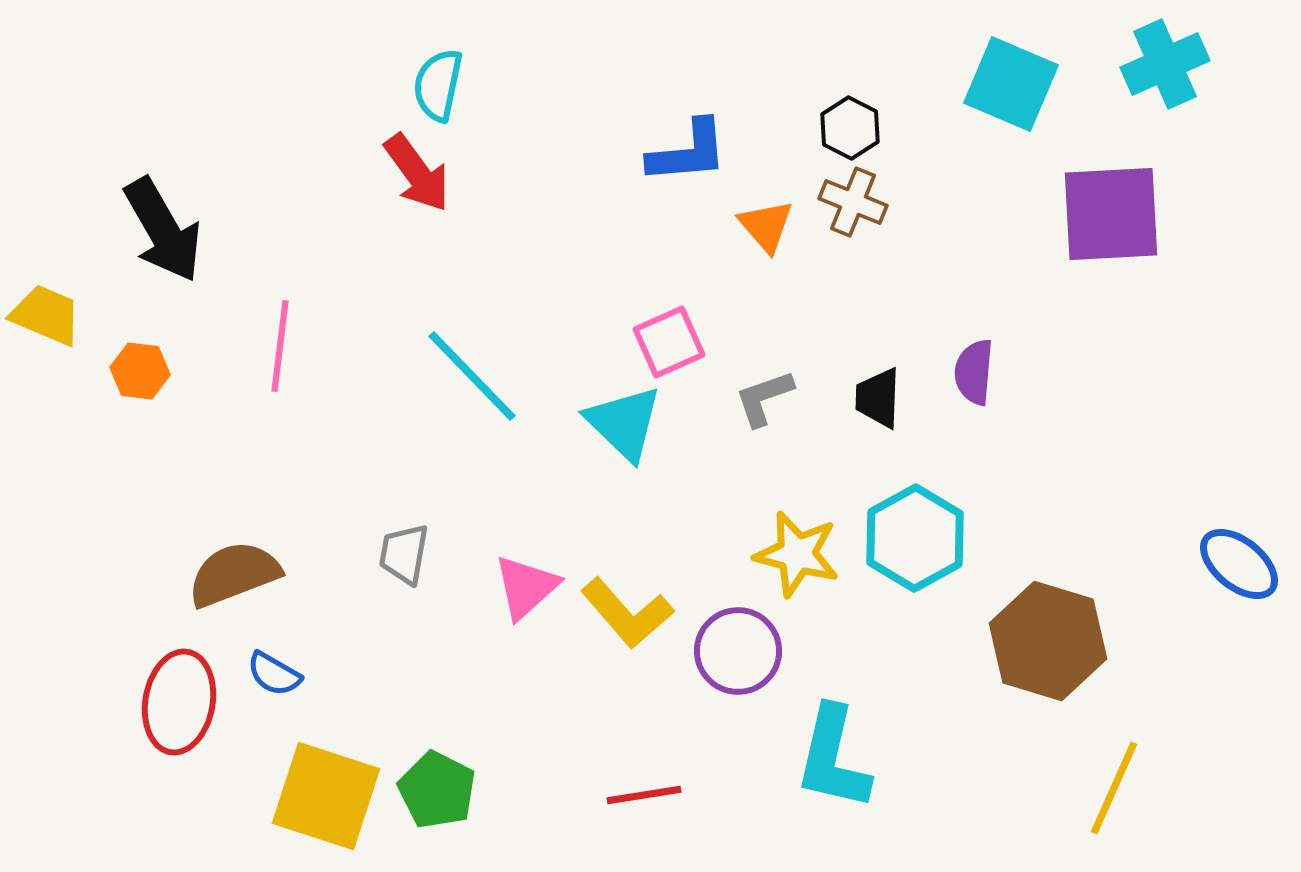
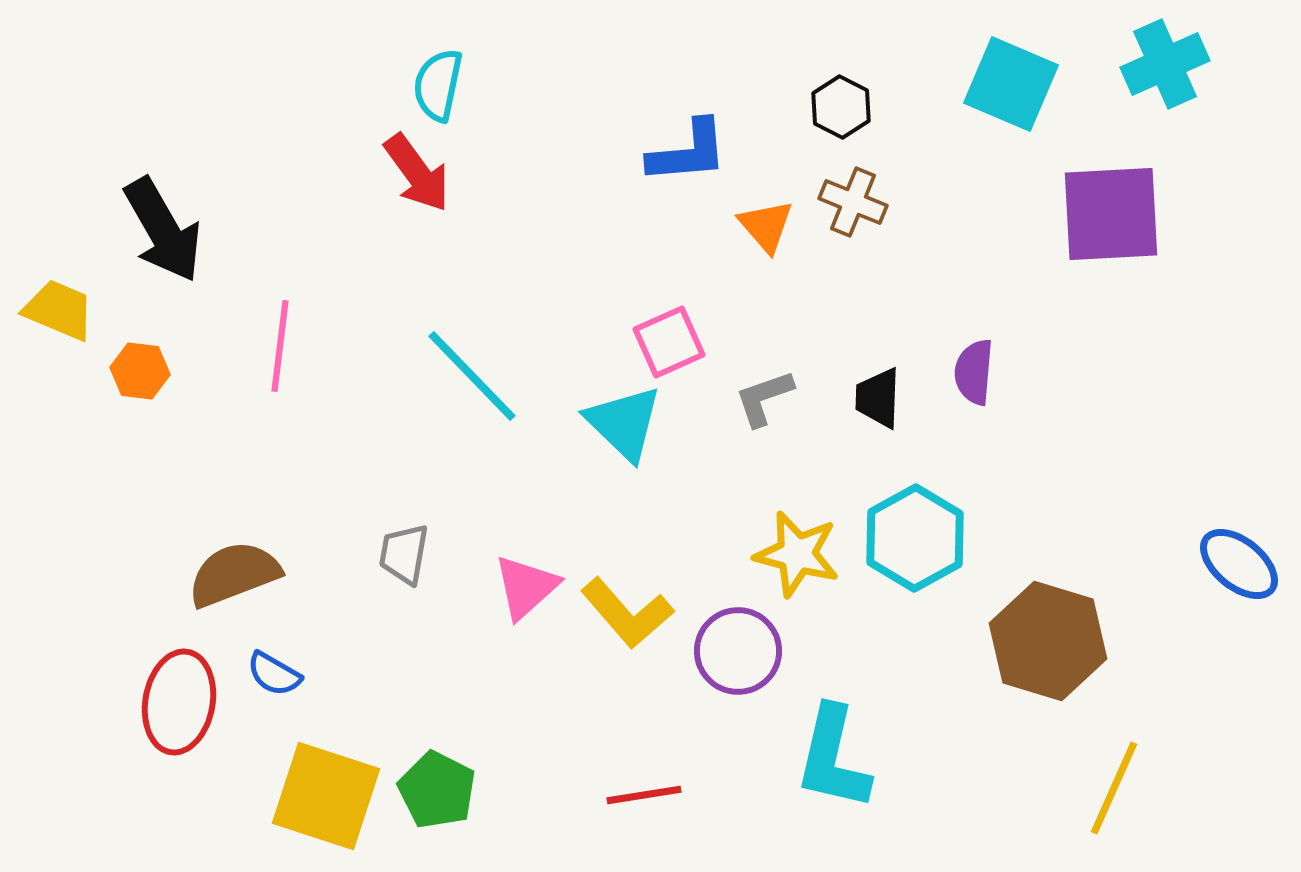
black hexagon: moved 9 px left, 21 px up
yellow trapezoid: moved 13 px right, 5 px up
